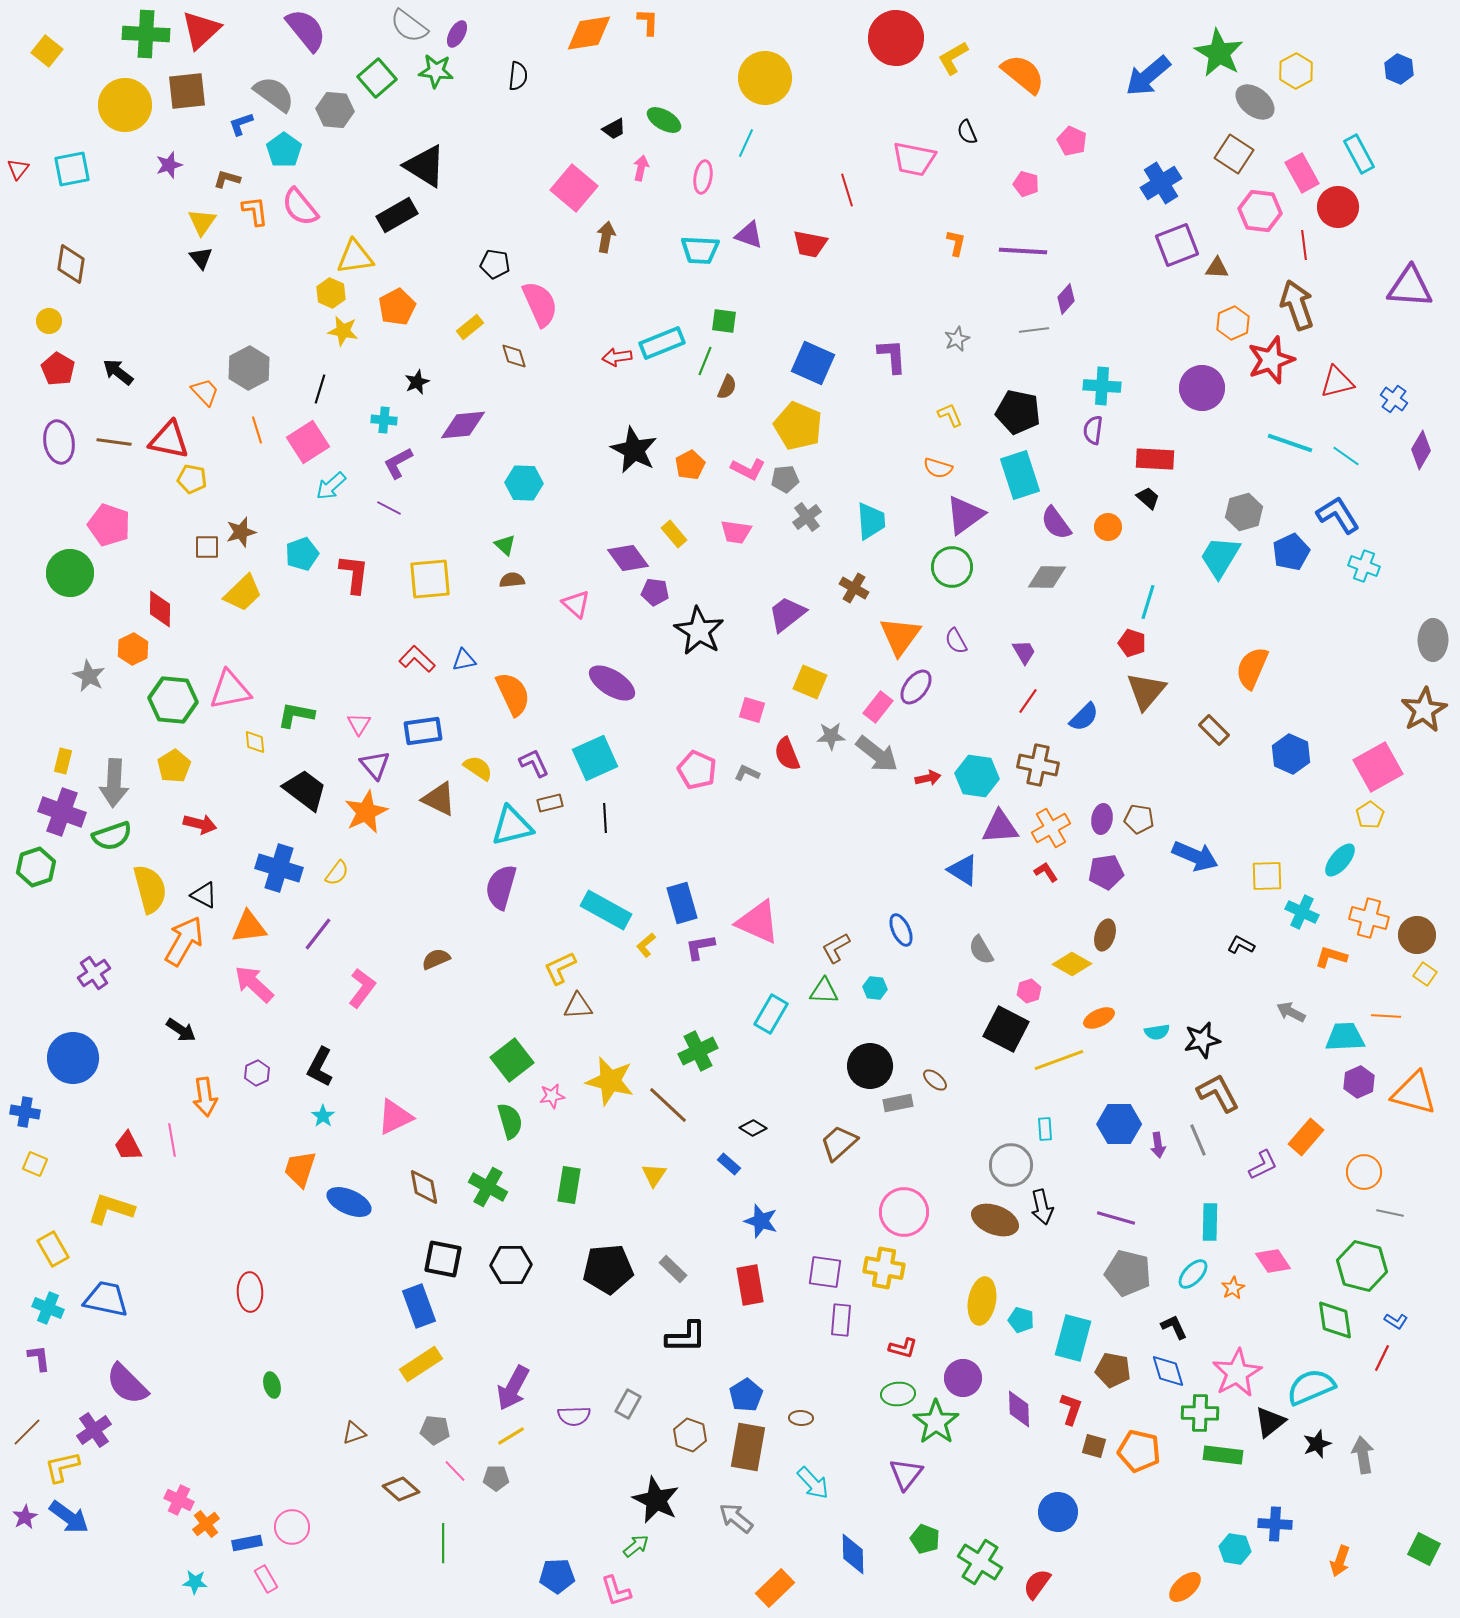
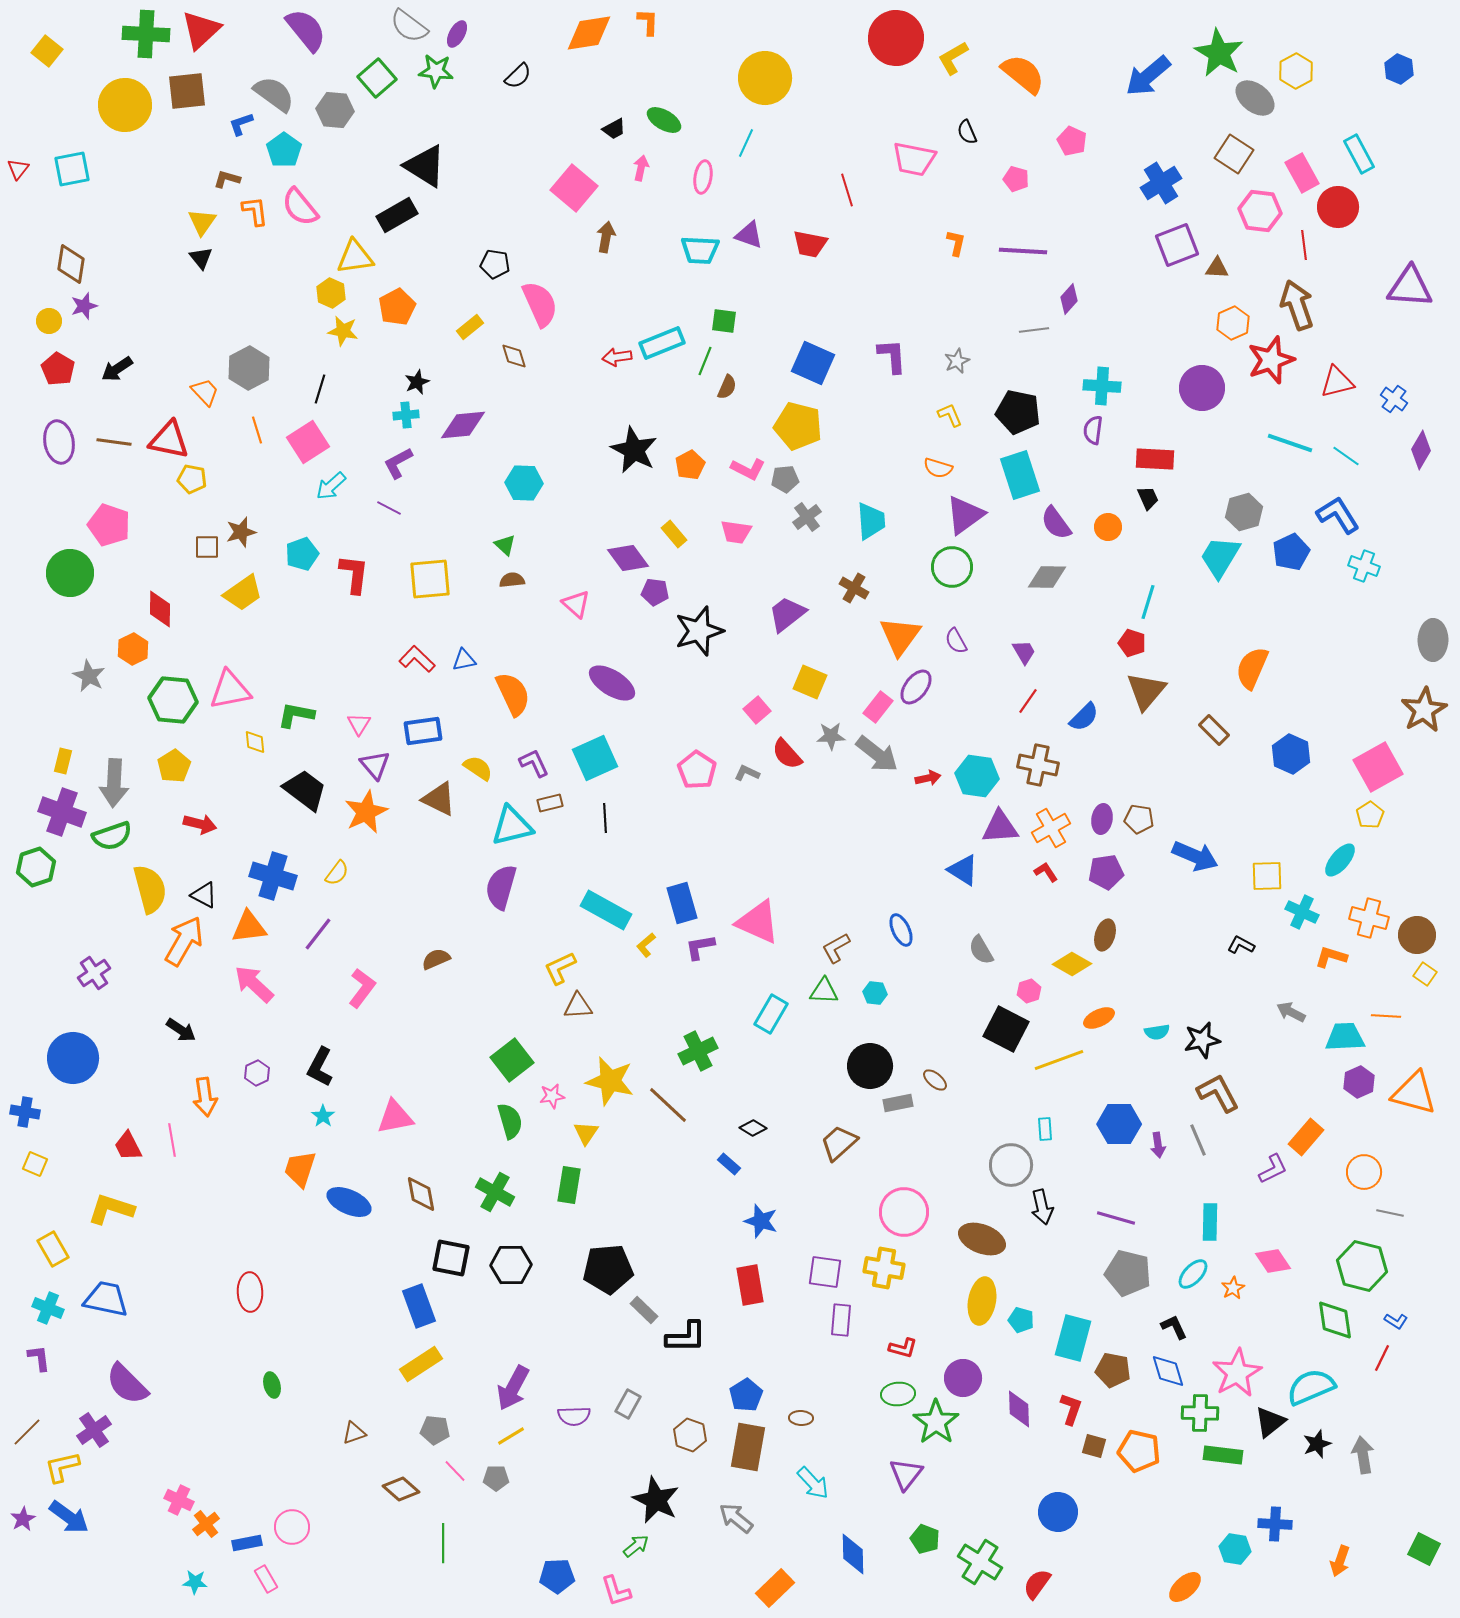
black semicircle at (518, 76): rotated 40 degrees clockwise
gray ellipse at (1255, 102): moved 4 px up
purple star at (169, 165): moved 85 px left, 141 px down
pink pentagon at (1026, 184): moved 10 px left, 5 px up
purple diamond at (1066, 299): moved 3 px right
gray star at (957, 339): moved 22 px down
black arrow at (118, 372): moved 1 px left, 3 px up; rotated 72 degrees counterclockwise
cyan cross at (384, 420): moved 22 px right, 5 px up; rotated 10 degrees counterclockwise
yellow pentagon at (798, 426): rotated 9 degrees counterclockwise
black trapezoid at (1148, 498): rotated 25 degrees clockwise
yellow trapezoid at (243, 593): rotated 9 degrees clockwise
black star at (699, 631): rotated 24 degrees clockwise
pink square at (752, 710): moved 5 px right; rotated 32 degrees clockwise
red semicircle at (787, 754): rotated 20 degrees counterclockwise
pink pentagon at (697, 770): rotated 9 degrees clockwise
blue cross at (279, 868): moved 6 px left, 8 px down
cyan hexagon at (875, 988): moved 5 px down
pink triangle at (395, 1117): rotated 15 degrees clockwise
purple L-shape at (1263, 1165): moved 10 px right, 4 px down
yellow triangle at (654, 1175): moved 68 px left, 42 px up
brown diamond at (424, 1187): moved 3 px left, 7 px down
green cross at (488, 1187): moved 7 px right, 5 px down
brown ellipse at (995, 1220): moved 13 px left, 19 px down
black square at (443, 1259): moved 8 px right, 1 px up
gray rectangle at (673, 1269): moved 29 px left, 41 px down
purple star at (25, 1517): moved 2 px left, 2 px down
